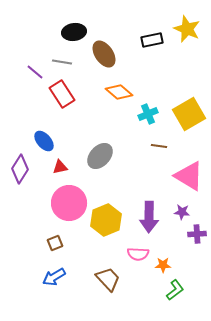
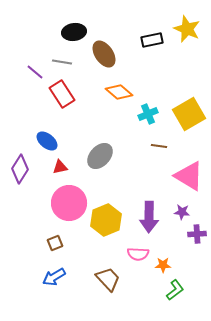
blue ellipse: moved 3 px right; rotated 10 degrees counterclockwise
